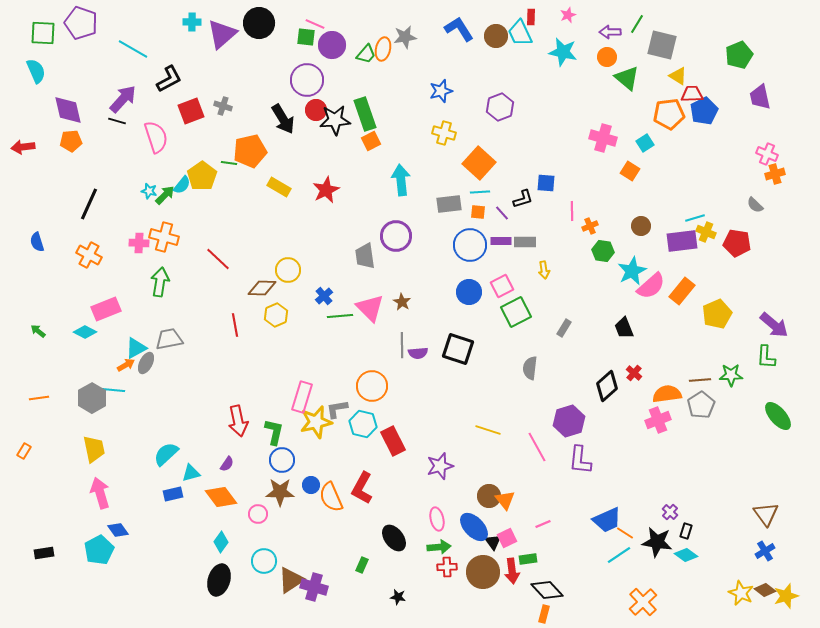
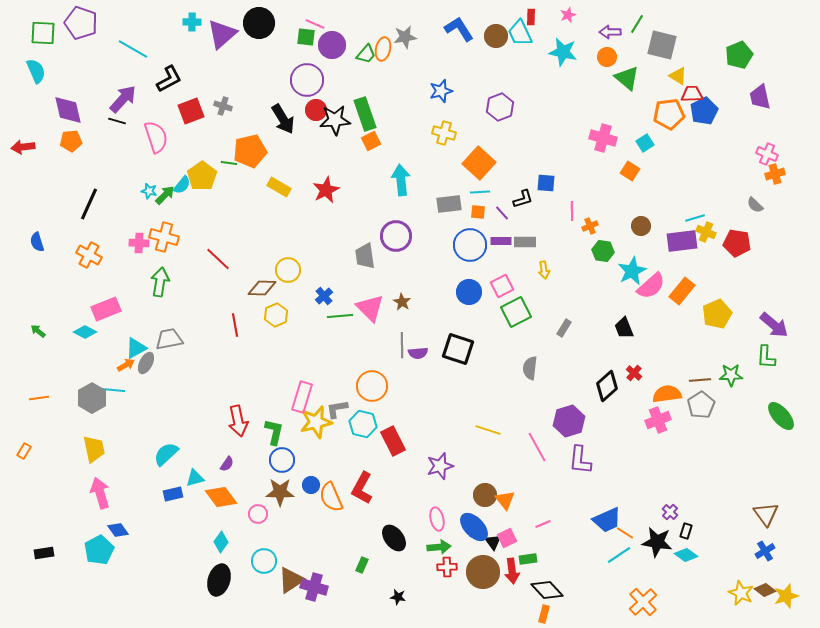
green ellipse at (778, 416): moved 3 px right
cyan triangle at (191, 473): moved 4 px right, 5 px down
brown circle at (489, 496): moved 4 px left, 1 px up
